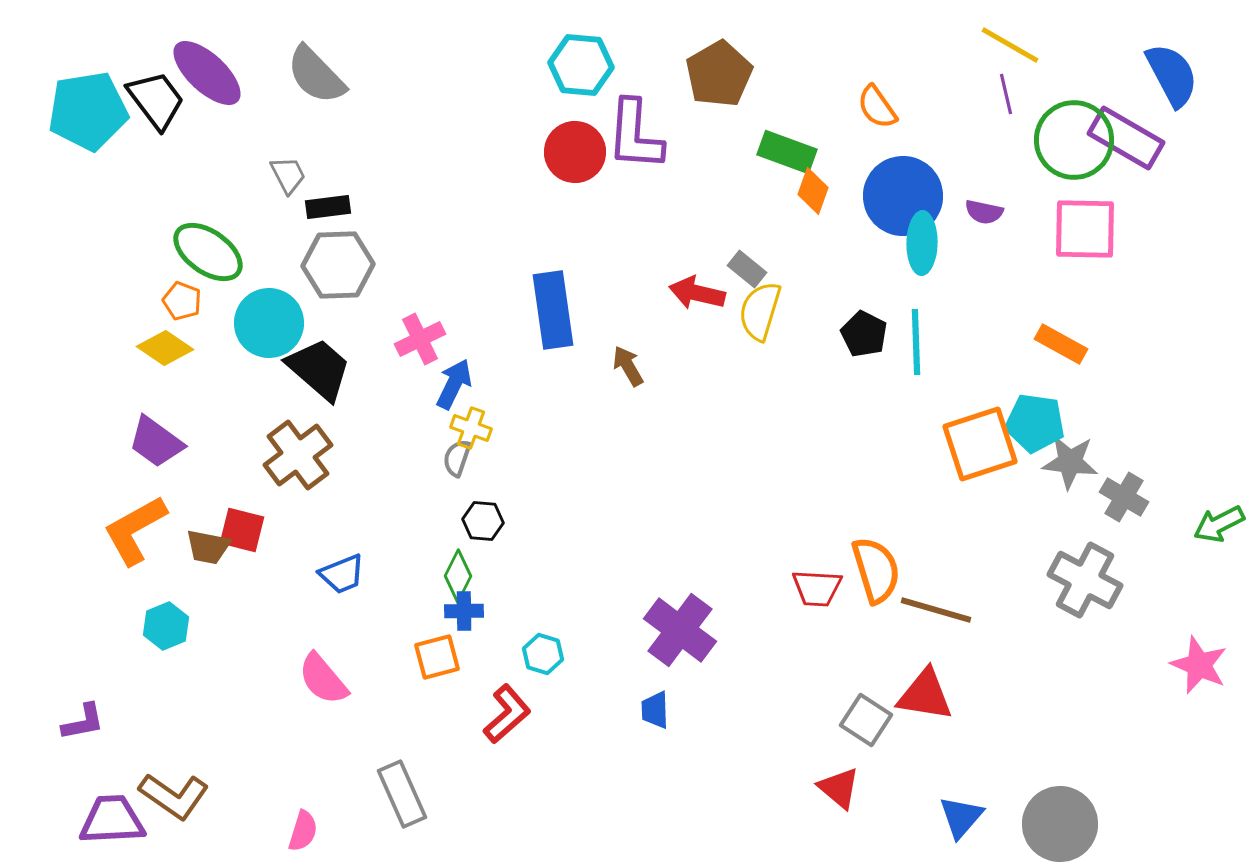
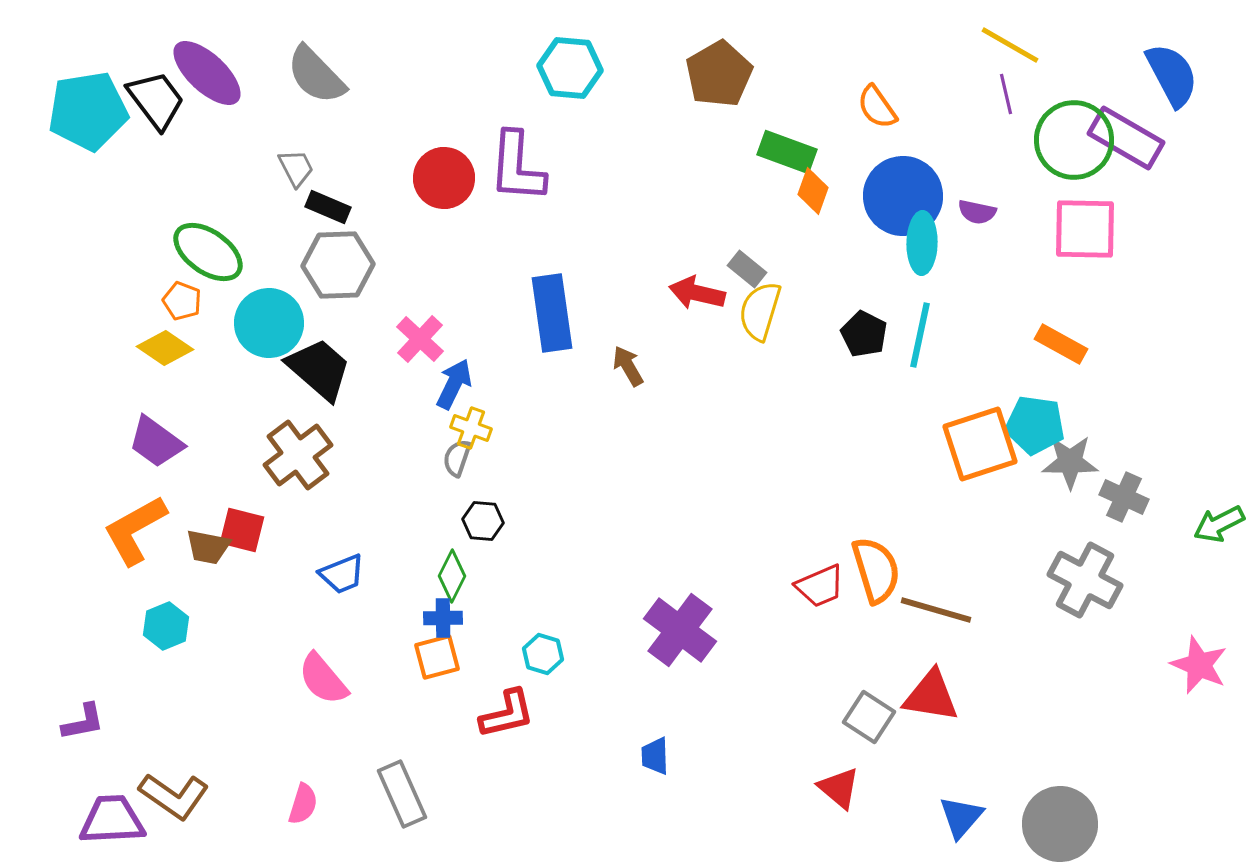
cyan hexagon at (581, 65): moved 11 px left, 3 px down
purple L-shape at (635, 135): moved 118 px left, 32 px down
red circle at (575, 152): moved 131 px left, 26 px down
gray trapezoid at (288, 175): moved 8 px right, 7 px up
black rectangle at (328, 207): rotated 30 degrees clockwise
purple semicircle at (984, 212): moved 7 px left
blue rectangle at (553, 310): moved 1 px left, 3 px down
pink cross at (420, 339): rotated 21 degrees counterclockwise
cyan line at (916, 342): moved 4 px right, 7 px up; rotated 14 degrees clockwise
cyan pentagon at (1035, 423): moved 2 px down
gray star at (1070, 462): rotated 6 degrees counterclockwise
gray cross at (1124, 497): rotated 6 degrees counterclockwise
green diamond at (458, 576): moved 6 px left
red trapezoid at (817, 588): moved 3 px right, 2 px up; rotated 26 degrees counterclockwise
blue cross at (464, 611): moved 21 px left, 7 px down
red triangle at (925, 695): moved 6 px right, 1 px down
blue trapezoid at (655, 710): moved 46 px down
red L-shape at (507, 714): rotated 28 degrees clockwise
gray square at (866, 720): moved 3 px right, 3 px up
pink semicircle at (303, 831): moved 27 px up
